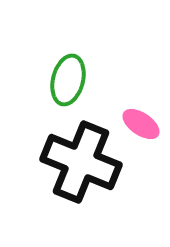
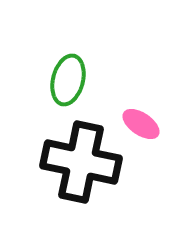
black cross: rotated 10 degrees counterclockwise
